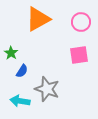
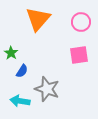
orange triangle: rotated 20 degrees counterclockwise
